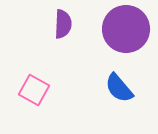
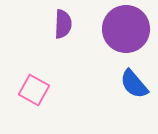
blue semicircle: moved 15 px right, 4 px up
